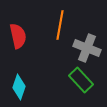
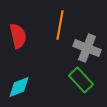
cyan diamond: rotated 50 degrees clockwise
